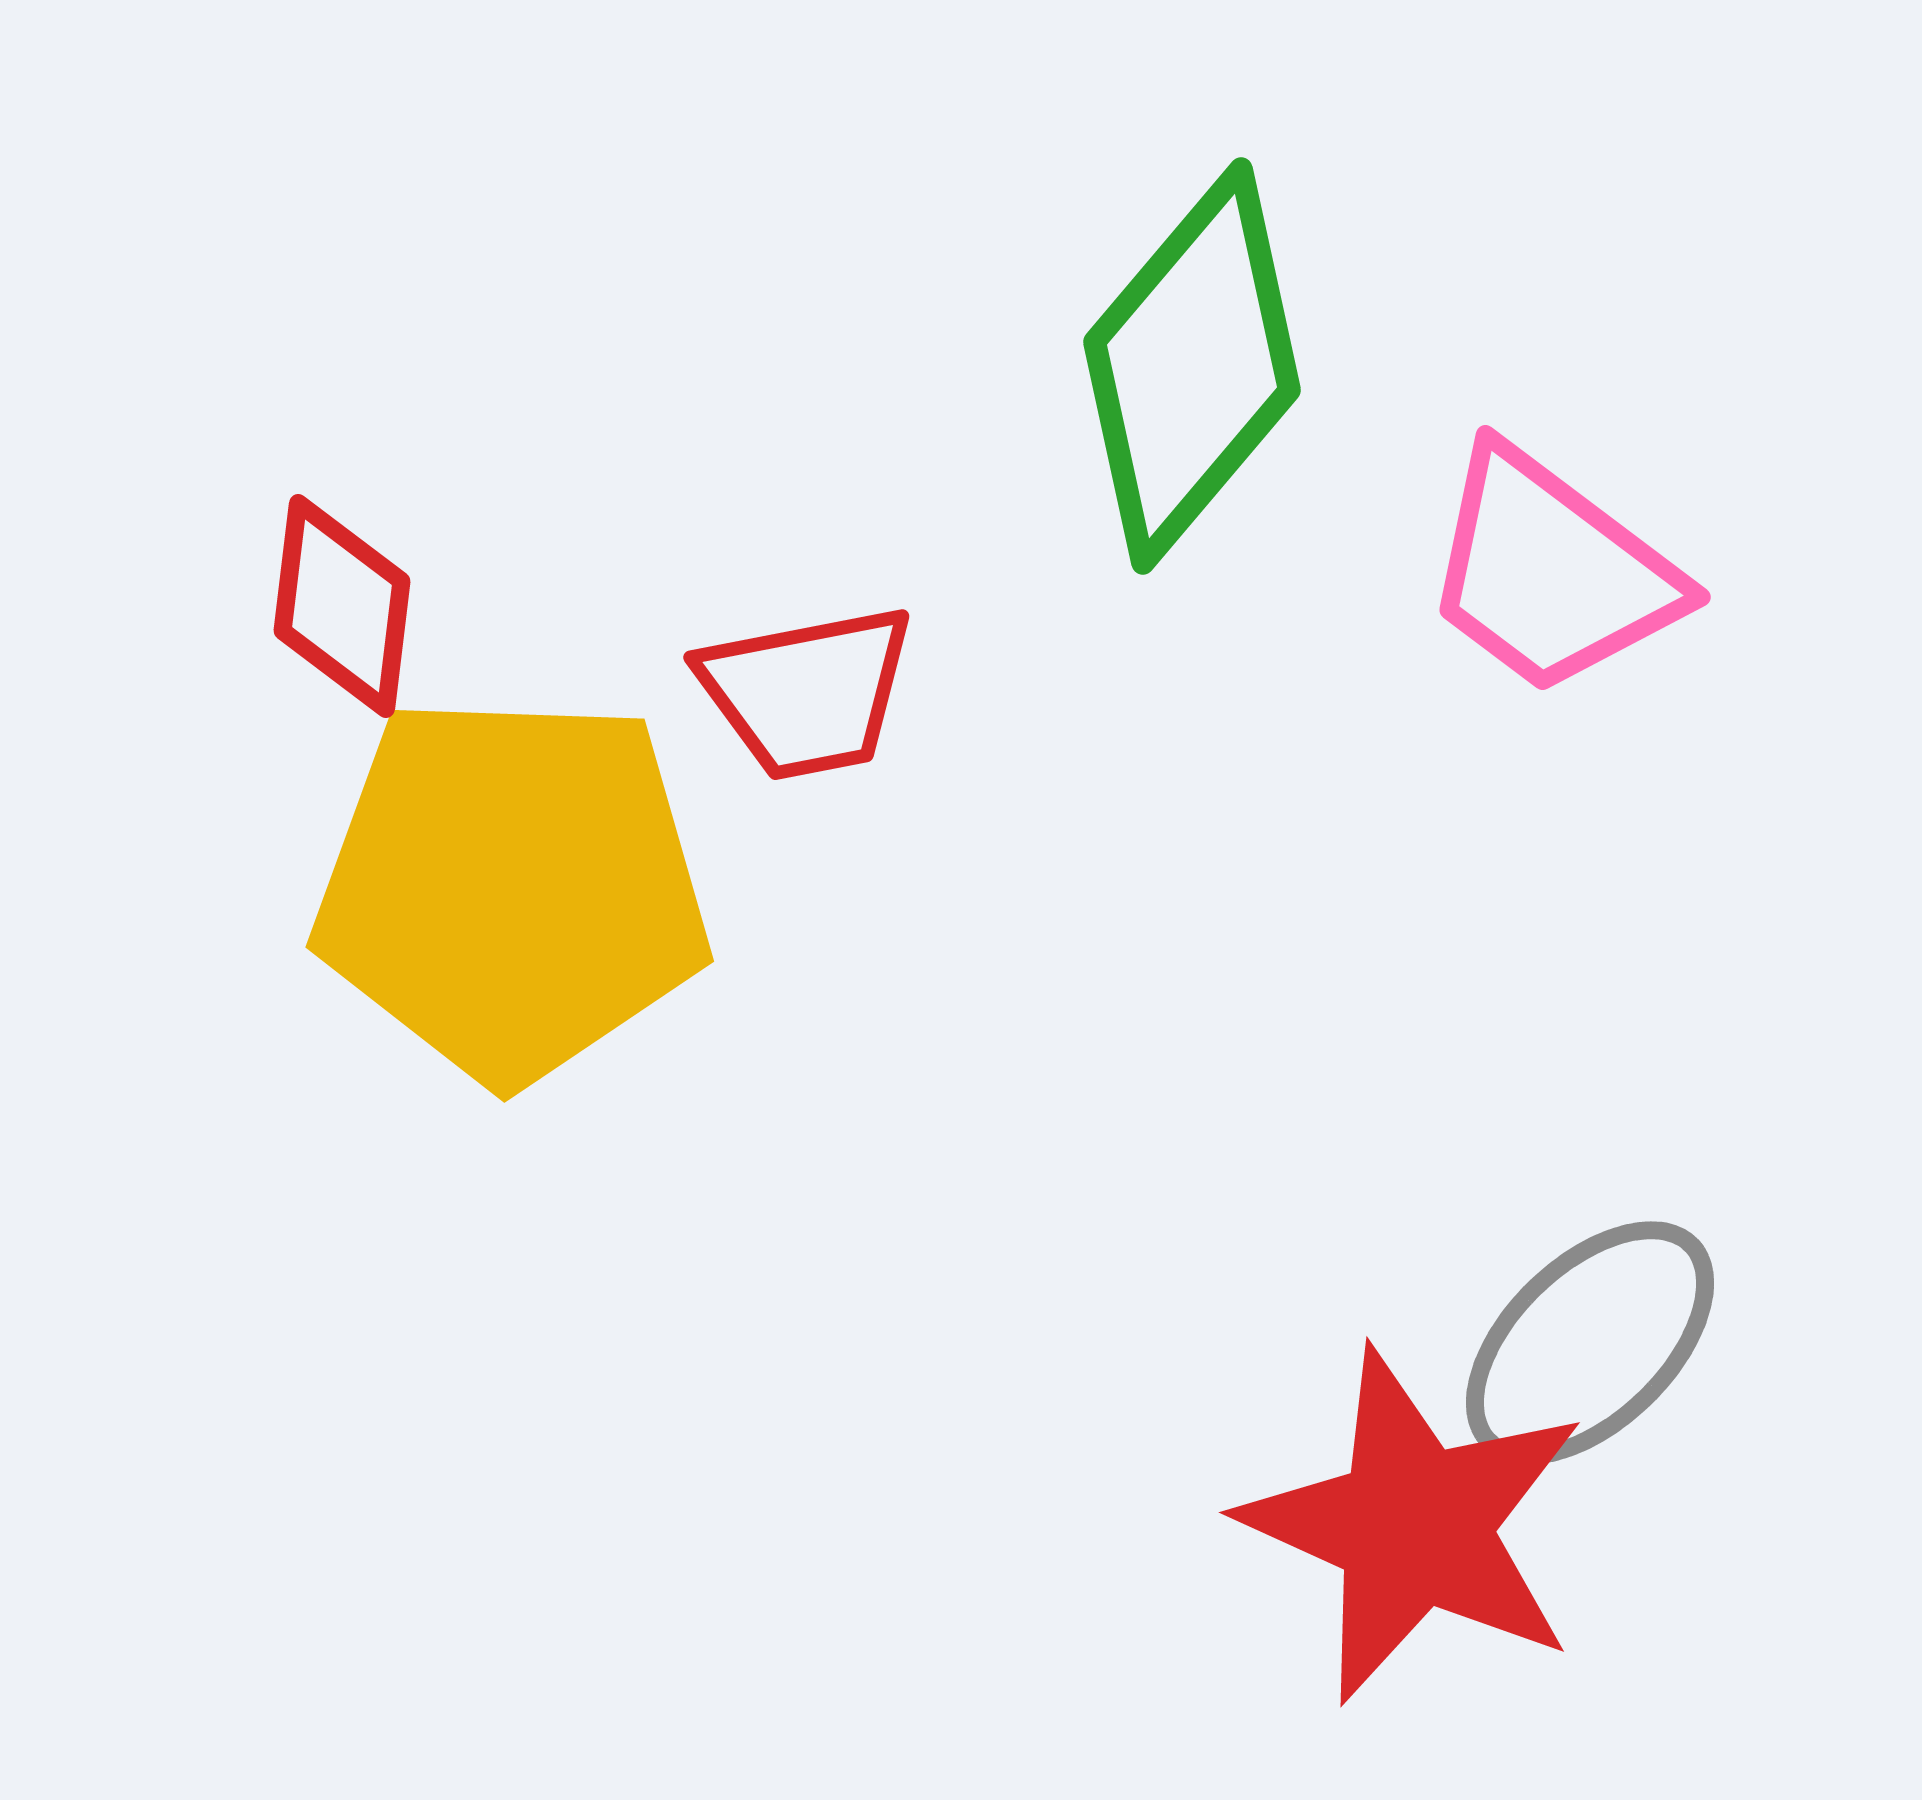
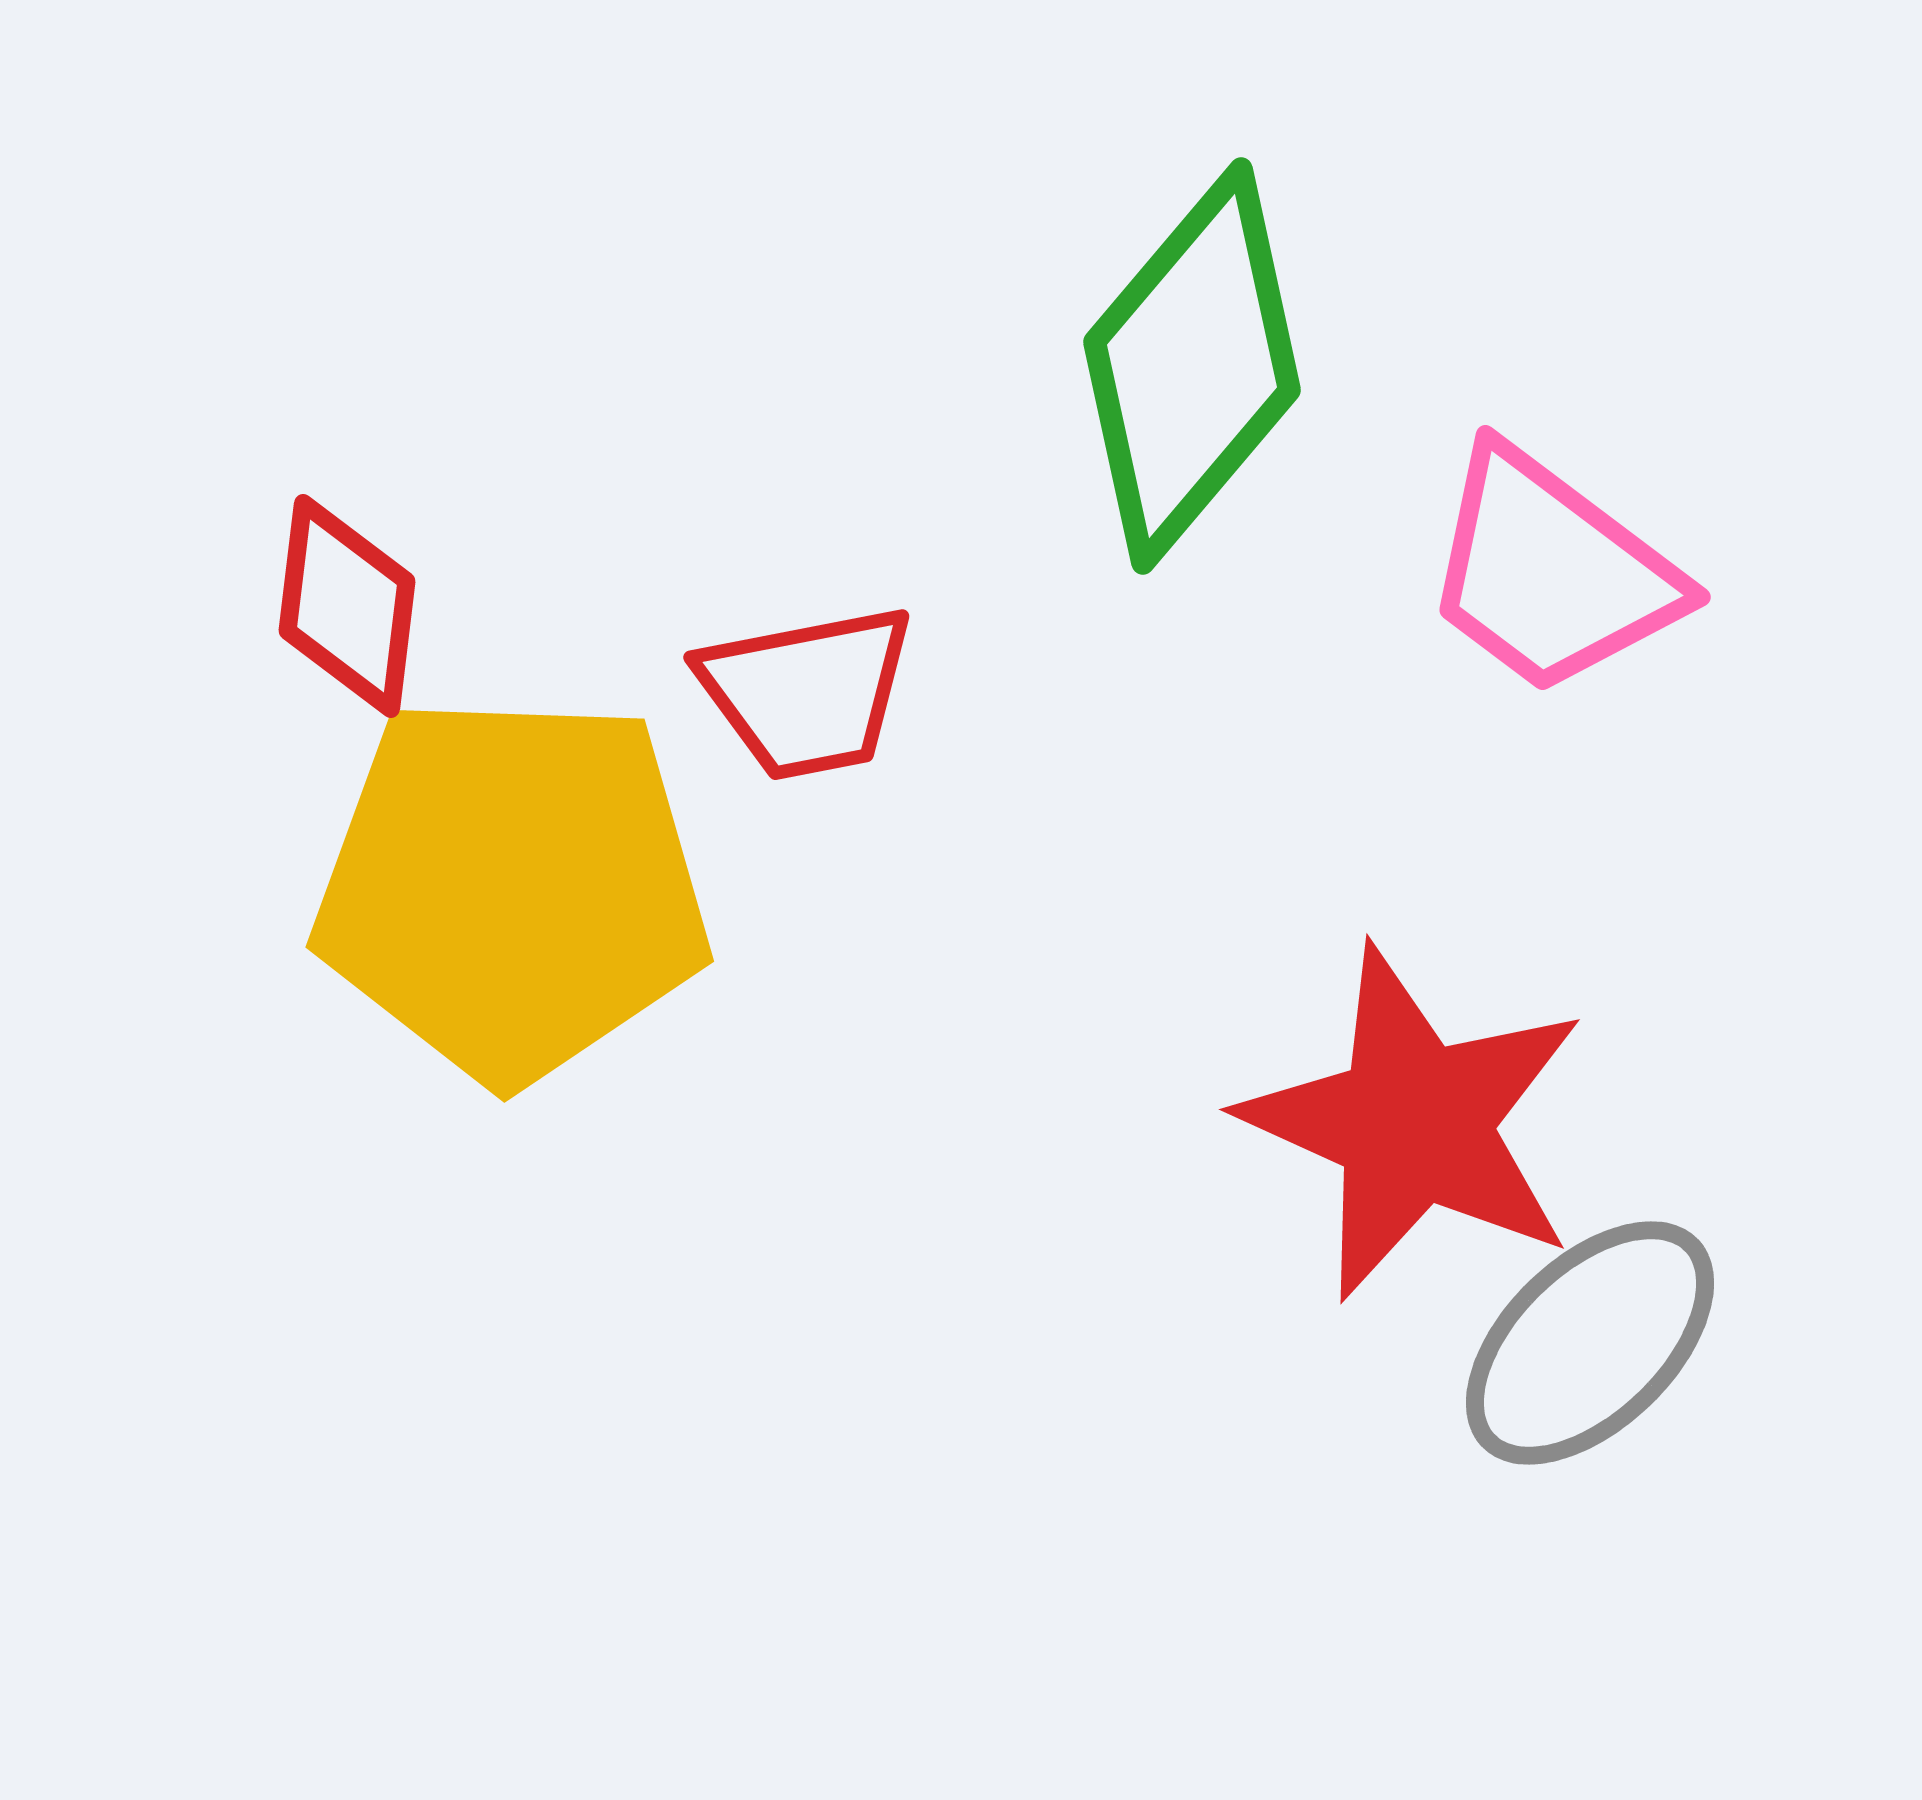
red diamond: moved 5 px right
red star: moved 403 px up
